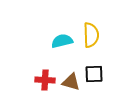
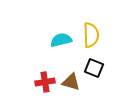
cyan semicircle: moved 1 px left, 1 px up
black square: moved 6 px up; rotated 24 degrees clockwise
red cross: moved 2 px down; rotated 12 degrees counterclockwise
